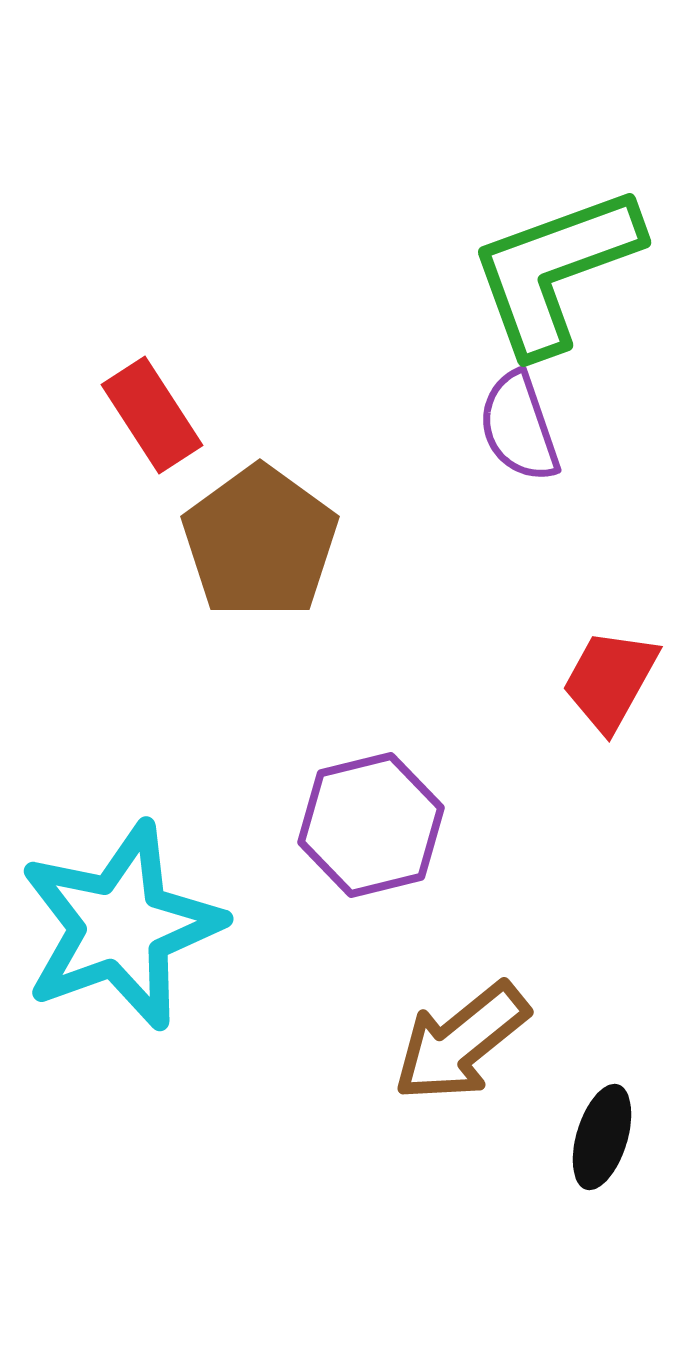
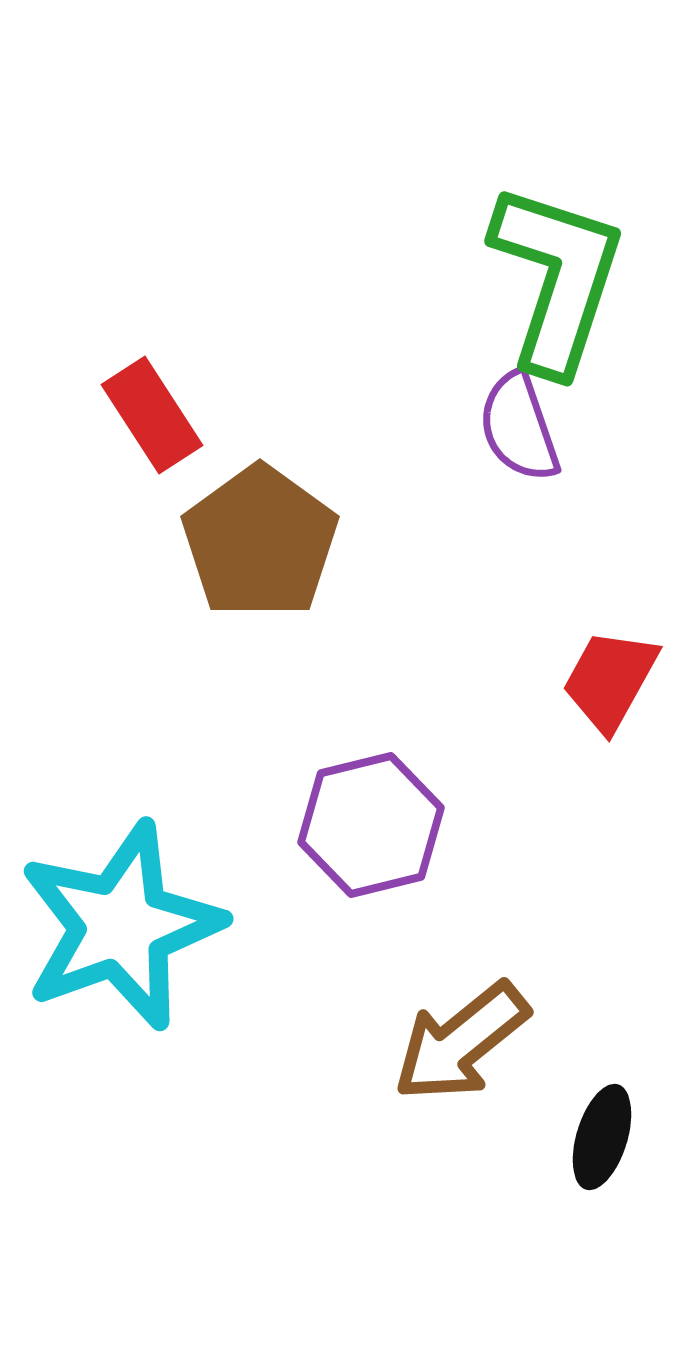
green L-shape: moved 2 px right, 8 px down; rotated 128 degrees clockwise
